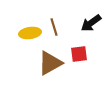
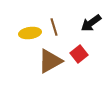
red square: rotated 30 degrees counterclockwise
brown triangle: moved 2 px up
